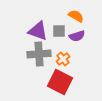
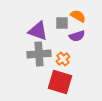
orange semicircle: moved 2 px right
gray square: moved 3 px right, 8 px up
red square: rotated 10 degrees counterclockwise
